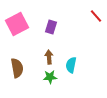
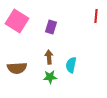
red line: rotated 48 degrees clockwise
pink square: moved 3 px up; rotated 30 degrees counterclockwise
brown semicircle: rotated 96 degrees clockwise
